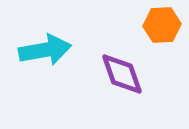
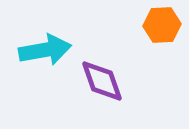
purple diamond: moved 20 px left, 7 px down
